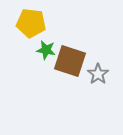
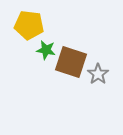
yellow pentagon: moved 2 px left, 2 px down
brown square: moved 1 px right, 1 px down
